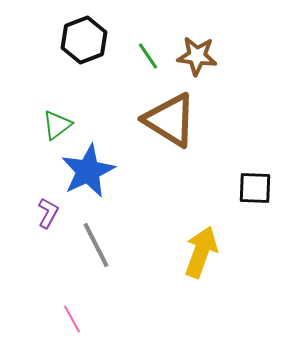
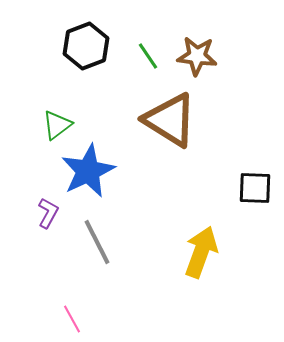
black hexagon: moved 2 px right, 6 px down
gray line: moved 1 px right, 3 px up
